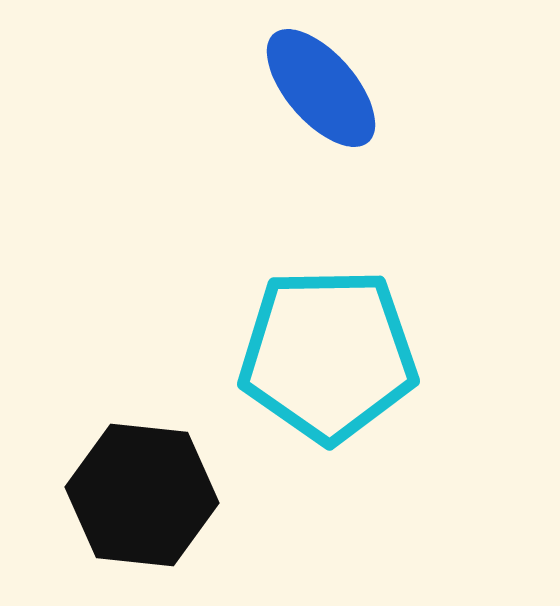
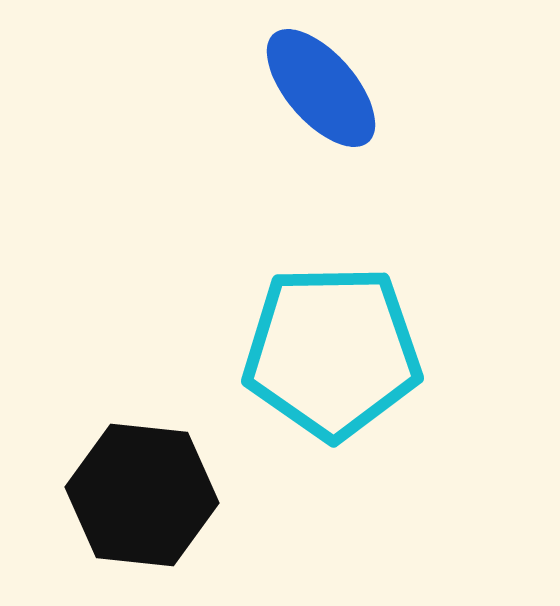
cyan pentagon: moved 4 px right, 3 px up
